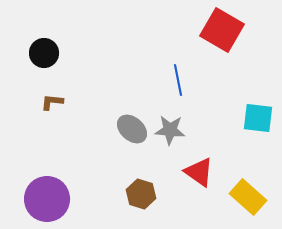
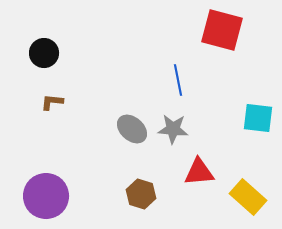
red square: rotated 15 degrees counterclockwise
gray star: moved 3 px right, 1 px up
red triangle: rotated 40 degrees counterclockwise
purple circle: moved 1 px left, 3 px up
